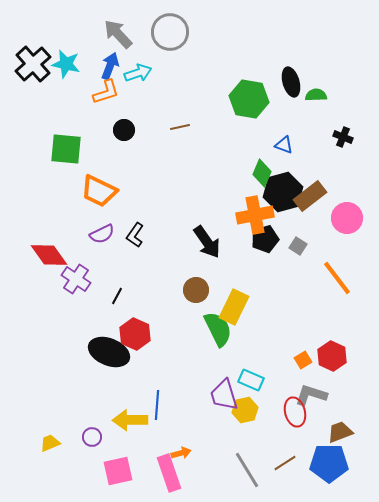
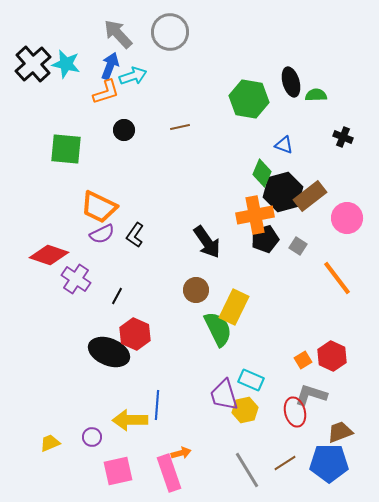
cyan arrow at (138, 73): moved 5 px left, 3 px down
orange trapezoid at (99, 191): moved 16 px down
red diamond at (49, 255): rotated 36 degrees counterclockwise
